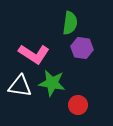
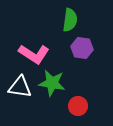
green semicircle: moved 3 px up
white triangle: moved 1 px down
red circle: moved 1 px down
